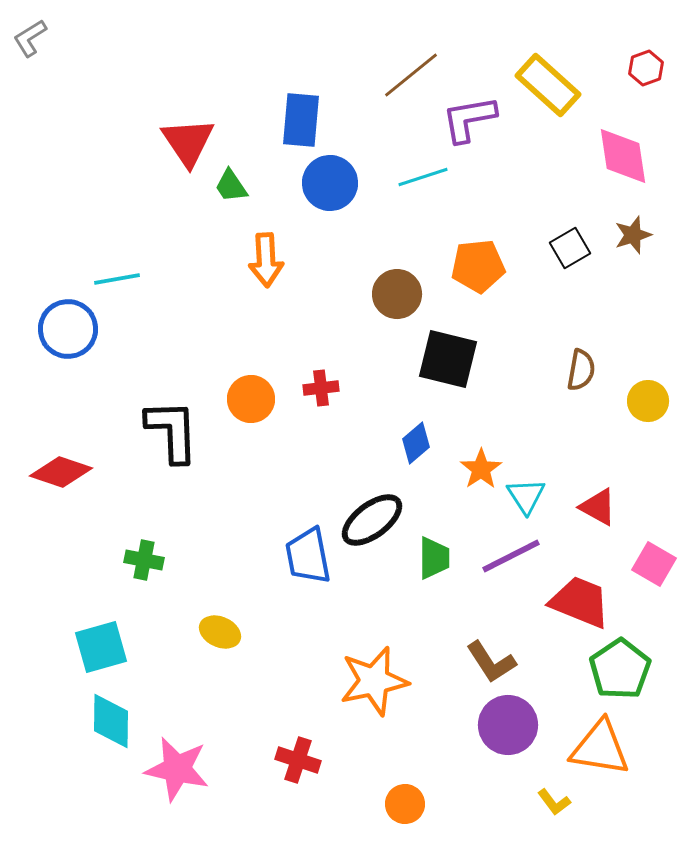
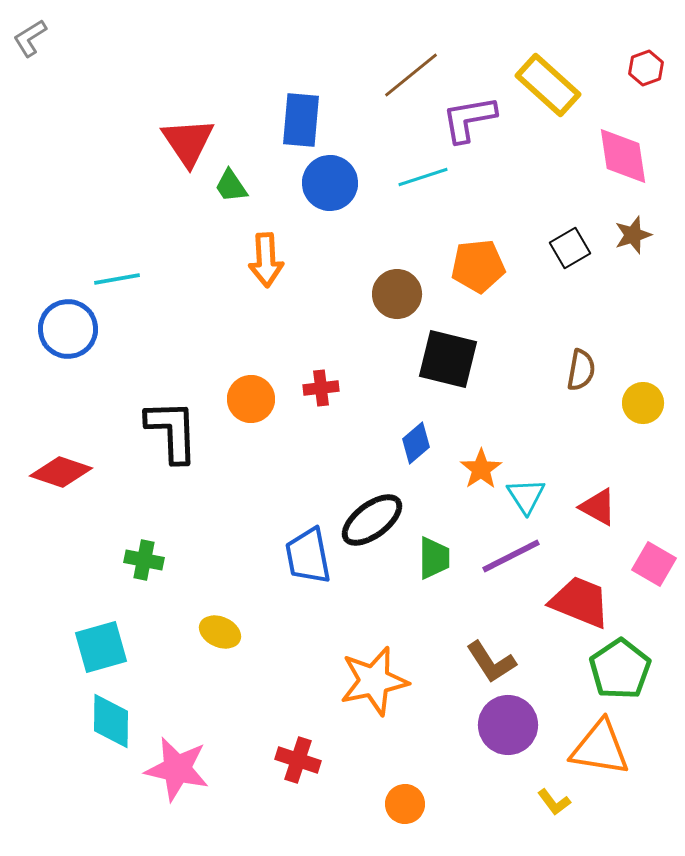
yellow circle at (648, 401): moved 5 px left, 2 px down
